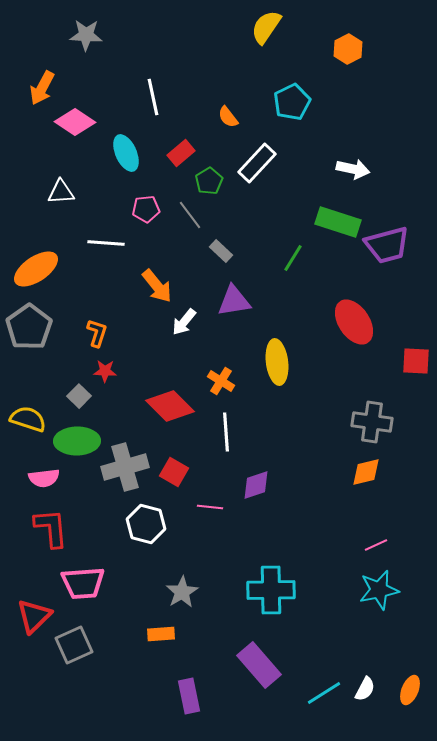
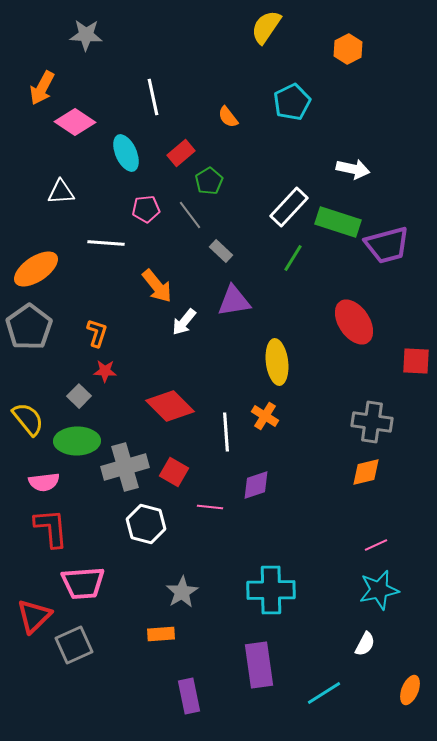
white rectangle at (257, 163): moved 32 px right, 44 px down
orange cross at (221, 381): moved 44 px right, 35 px down
yellow semicircle at (28, 419): rotated 33 degrees clockwise
pink semicircle at (44, 478): moved 4 px down
purple rectangle at (259, 665): rotated 33 degrees clockwise
white semicircle at (365, 689): moved 45 px up
